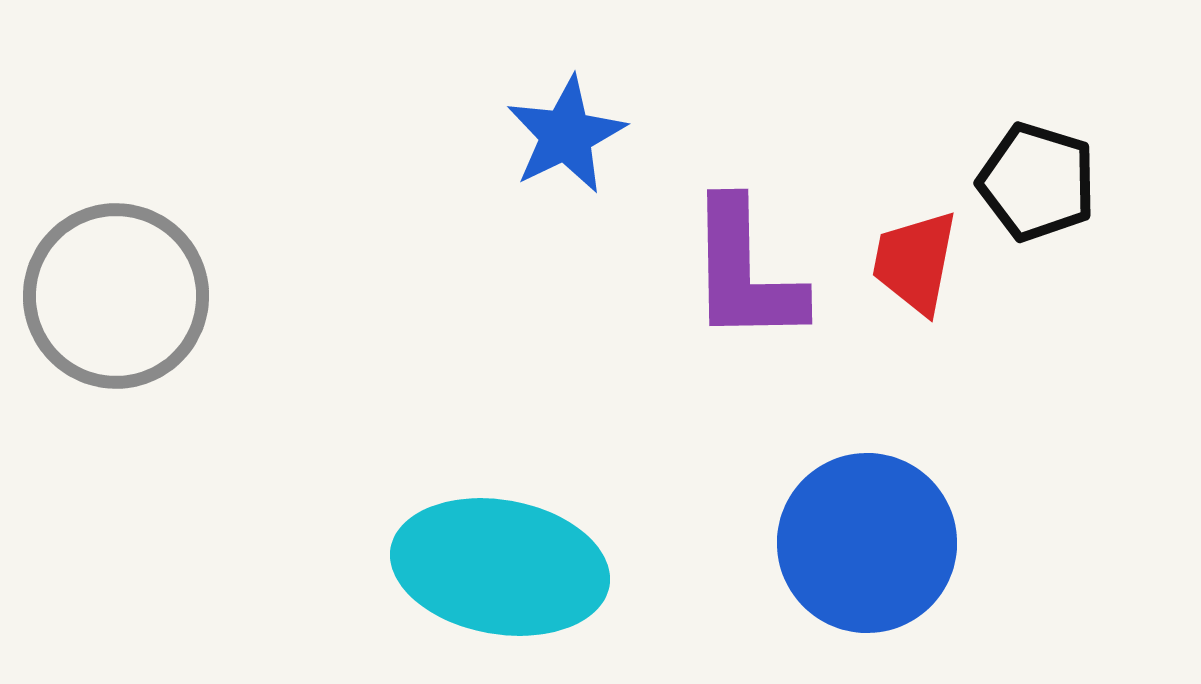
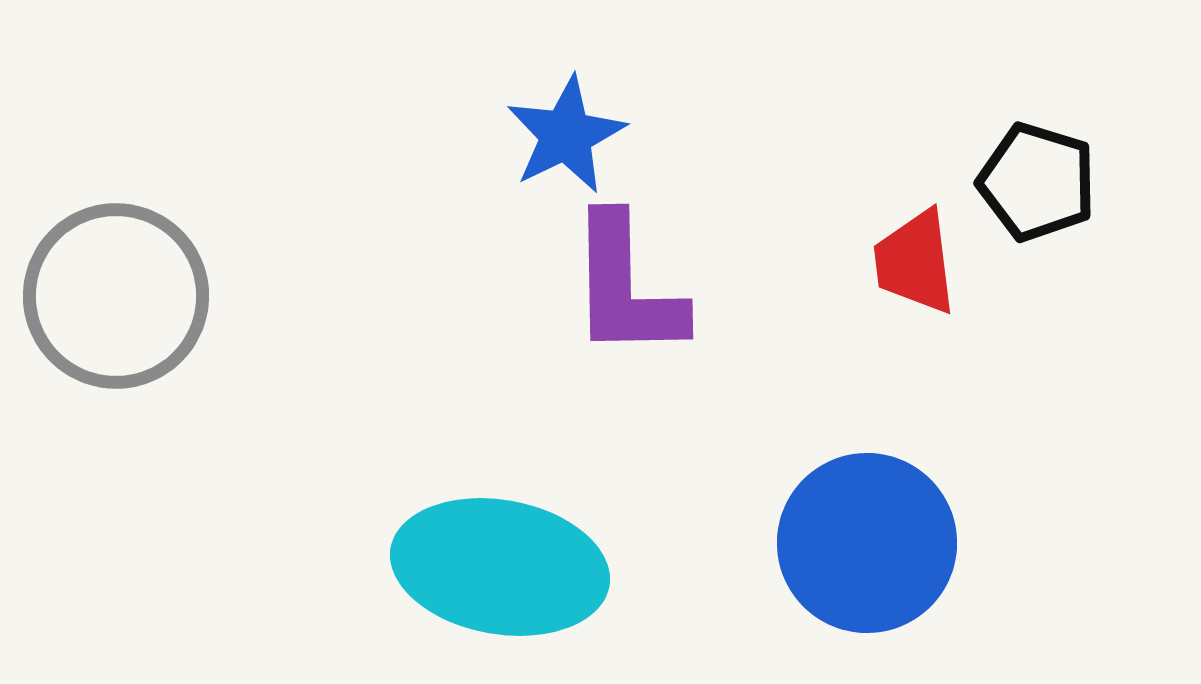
red trapezoid: rotated 18 degrees counterclockwise
purple L-shape: moved 119 px left, 15 px down
